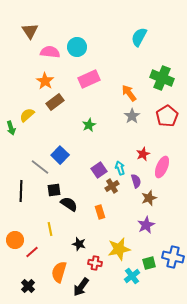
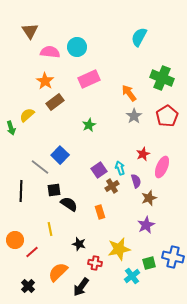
gray star: moved 2 px right
orange semicircle: moved 1 px left; rotated 30 degrees clockwise
